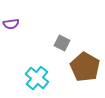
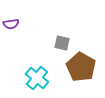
gray square: rotated 14 degrees counterclockwise
brown pentagon: moved 4 px left
